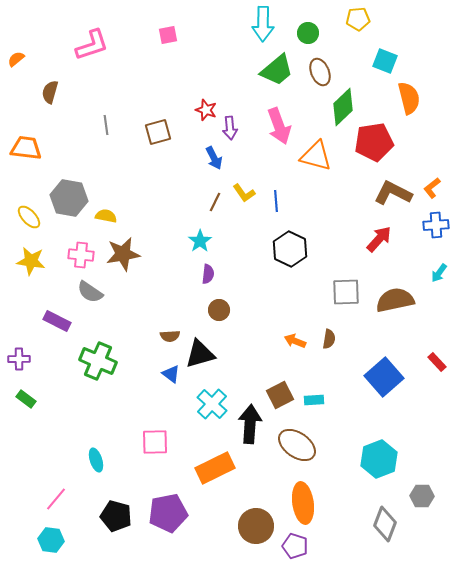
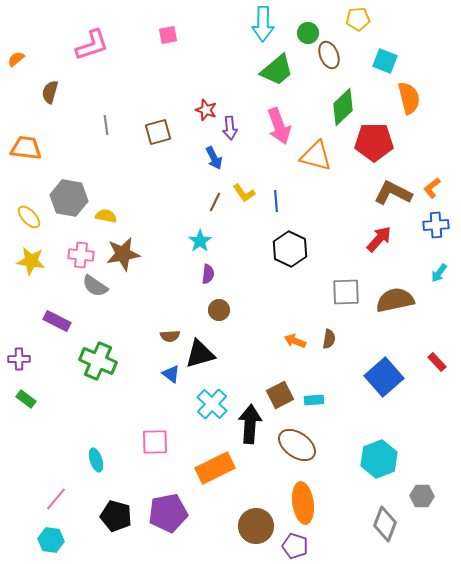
brown ellipse at (320, 72): moved 9 px right, 17 px up
red pentagon at (374, 142): rotated 9 degrees clockwise
gray semicircle at (90, 292): moved 5 px right, 6 px up
